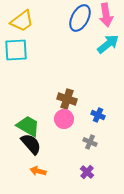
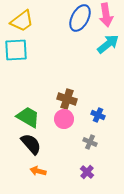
green trapezoid: moved 9 px up
